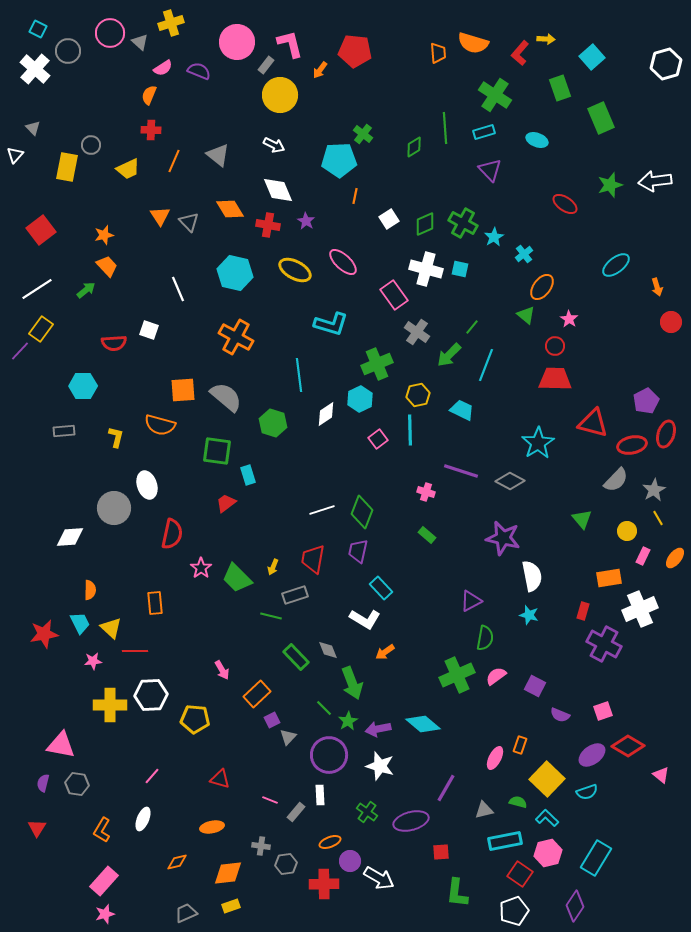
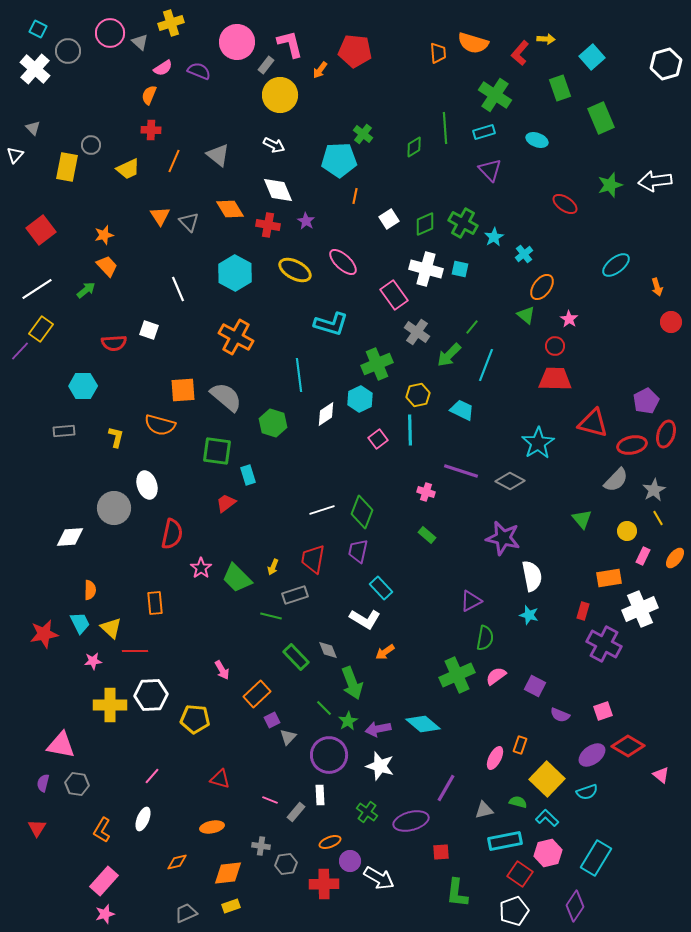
cyan hexagon at (235, 273): rotated 16 degrees clockwise
